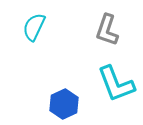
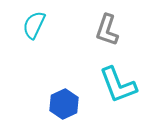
cyan semicircle: moved 2 px up
cyan L-shape: moved 2 px right, 1 px down
